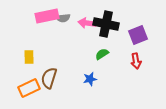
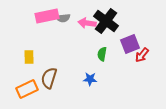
black cross: moved 3 px up; rotated 25 degrees clockwise
purple square: moved 8 px left, 9 px down
green semicircle: rotated 48 degrees counterclockwise
red arrow: moved 6 px right, 6 px up; rotated 49 degrees clockwise
blue star: rotated 16 degrees clockwise
orange rectangle: moved 2 px left, 1 px down
